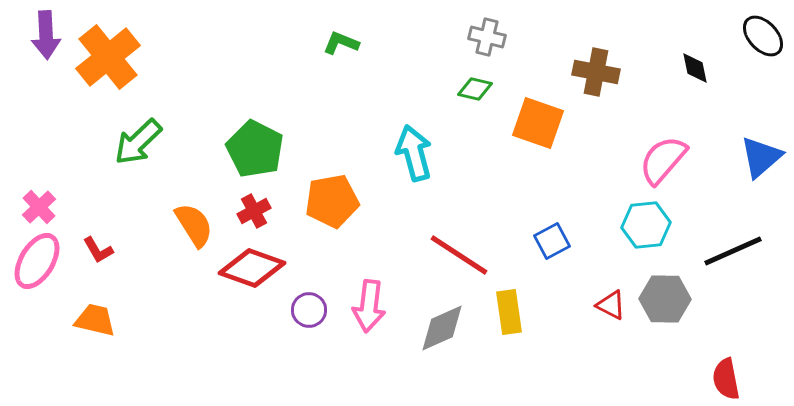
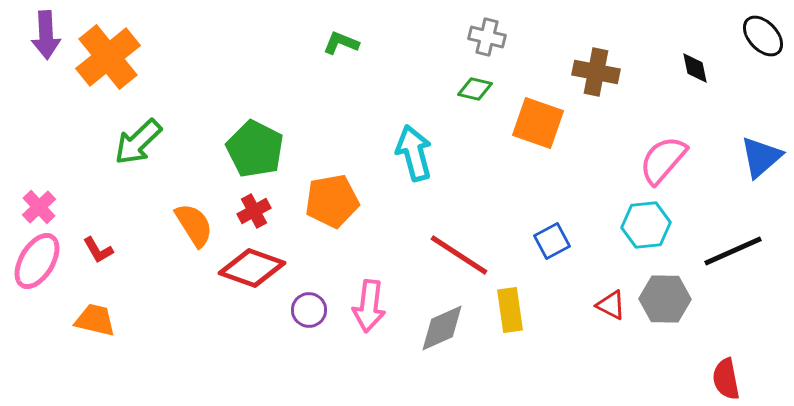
yellow rectangle: moved 1 px right, 2 px up
